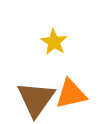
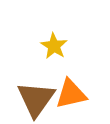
yellow star: moved 4 px down
